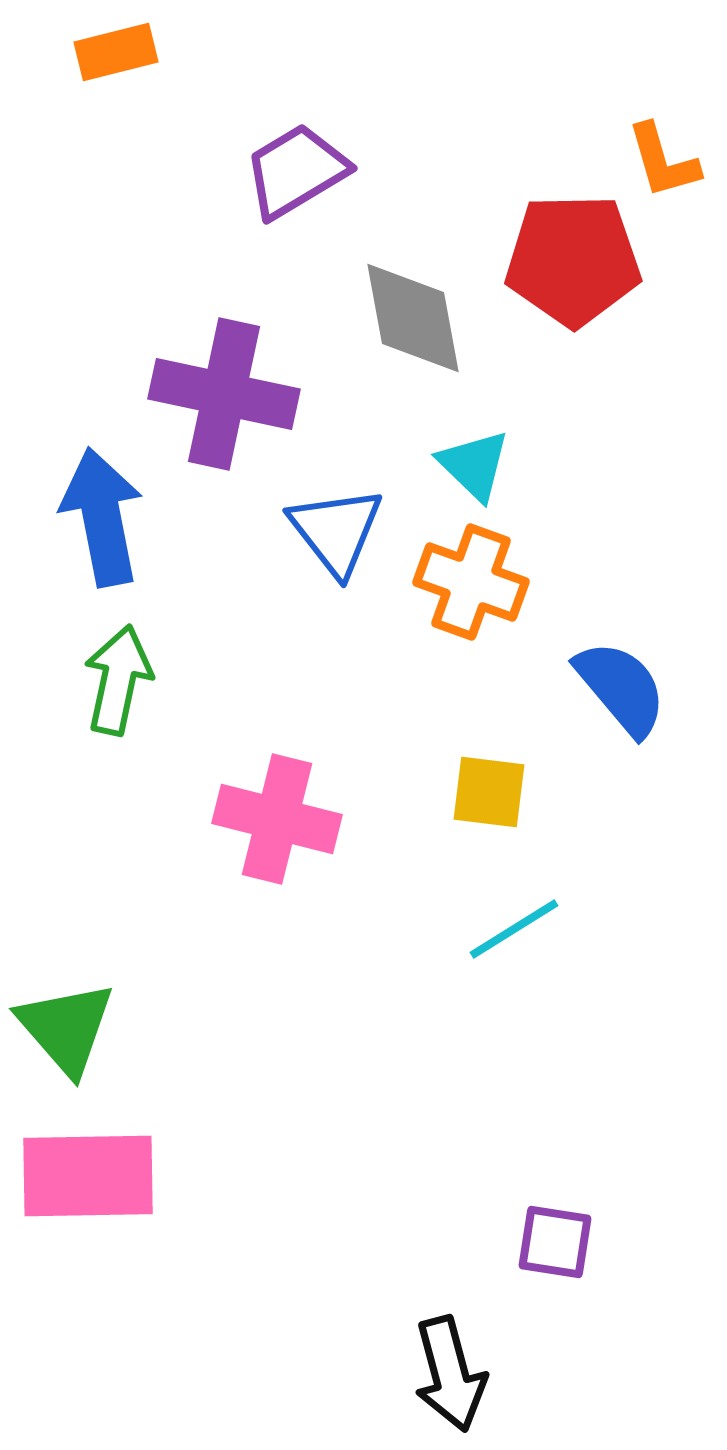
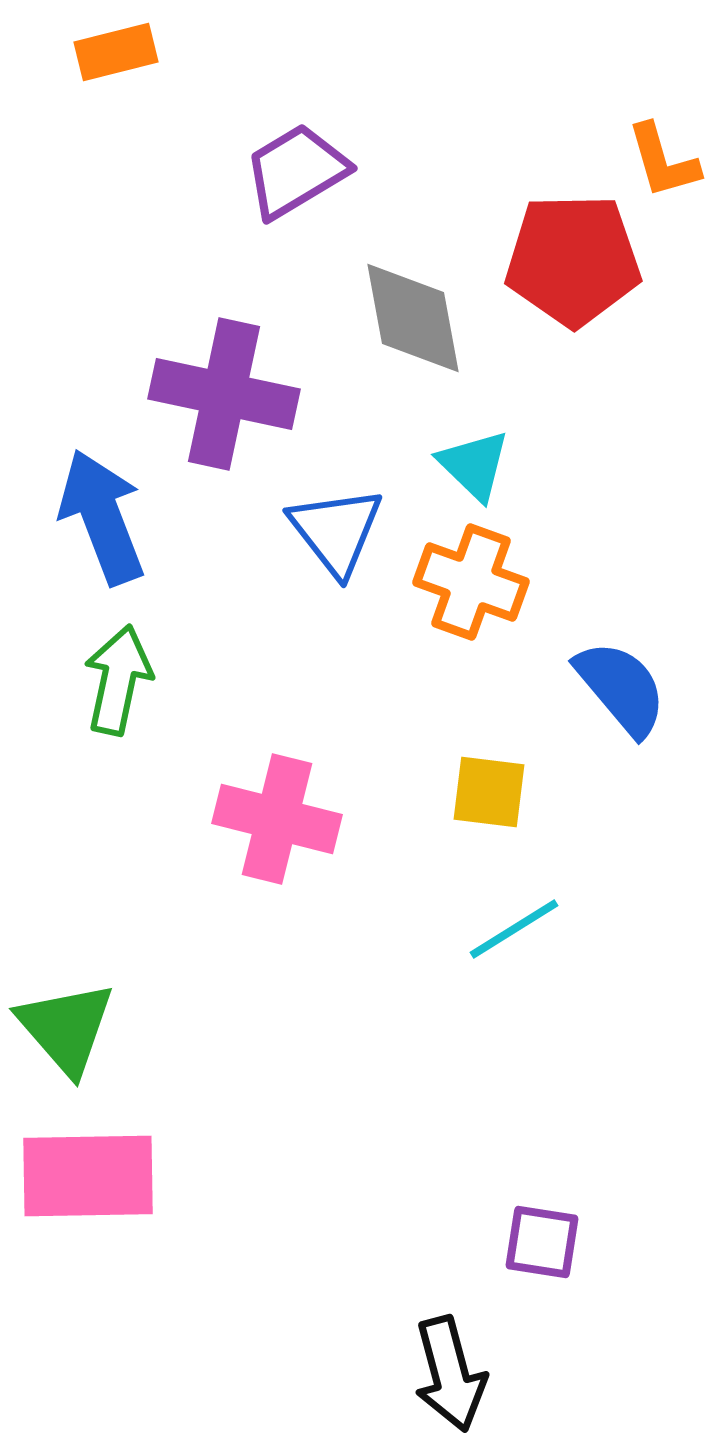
blue arrow: rotated 10 degrees counterclockwise
purple square: moved 13 px left
